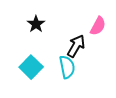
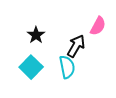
black star: moved 11 px down
